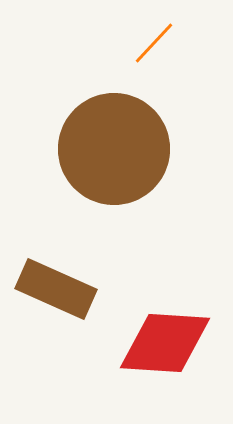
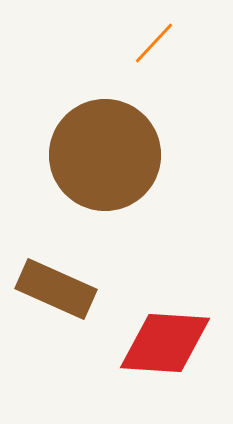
brown circle: moved 9 px left, 6 px down
